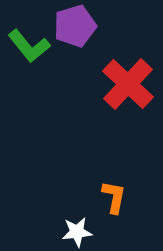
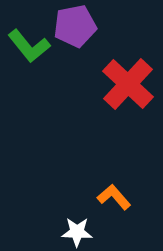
purple pentagon: rotated 6 degrees clockwise
orange L-shape: rotated 52 degrees counterclockwise
white star: rotated 8 degrees clockwise
